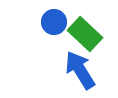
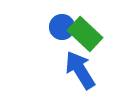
blue circle: moved 8 px right, 5 px down
